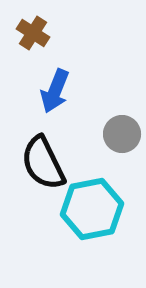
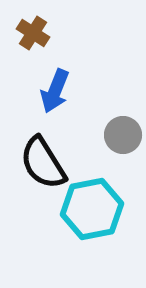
gray circle: moved 1 px right, 1 px down
black semicircle: rotated 6 degrees counterclockwise
